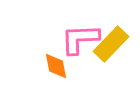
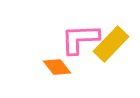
orange diamond: moved 1 px right, 1 px down; rotated 28 degrees counterclockwise
